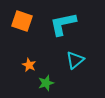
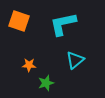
orange square: moved 3 px left
orange star: rotated 24 degrees counterclockwise
